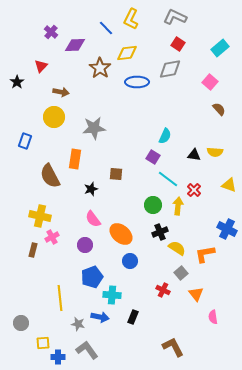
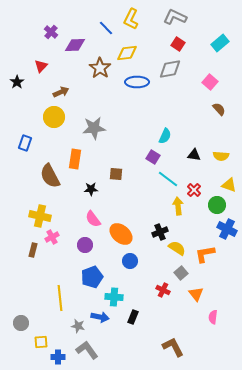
cyan rectangle at (220, 48): moved 5 px up
brown arrow at (61, 92): rotated 35 degrees counterclockwise
blue rectangle at (25, 141): moved 2 px down
yellow semicircle at (215, 152): moved 6 px right, 4 px down
black star at (91, 189): rotated 16 degrees clockwise
green circle at (153, 205): moved 64 px right
yellow arrow at (178, 206): rotated 12 degrees counterclockwise
cyan cross at (112, 295): moved 2 px right, 2 px down
pink semicircle at (213, 317): rotated 16 degrees clockwise
gray star at (78, 324): moved 2 px down
yellow square at (43, 343): moved 2 px left, 1 px up
